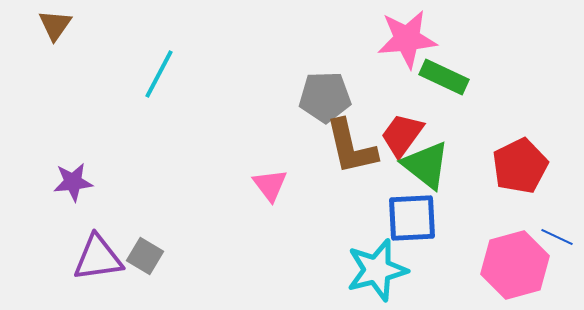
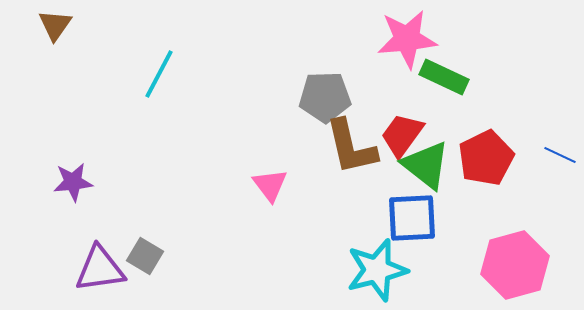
red pentagon: moved 34 px left, 8 px up
blue line: moved 3 px right, 82 px up
purple triangle: moved 2 px right, 11 px down
